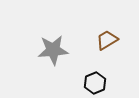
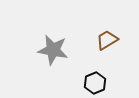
gray star: rotated 16 degrees clockwise
